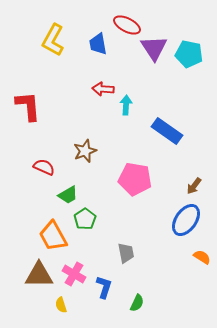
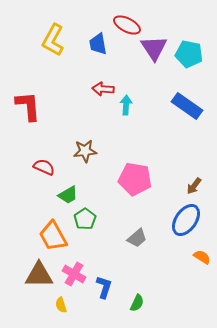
blue rectangle: moved 20 px right, 25 px up
brown star: rotated 15 degrees clockwise
gray trapezoid: moved 11 px right, 15 px up; rotated 60 degrees clockwise
